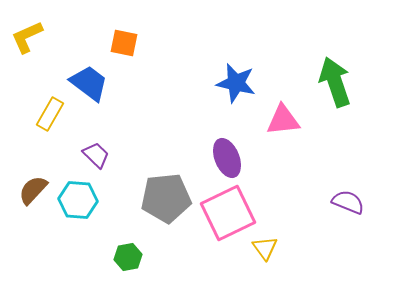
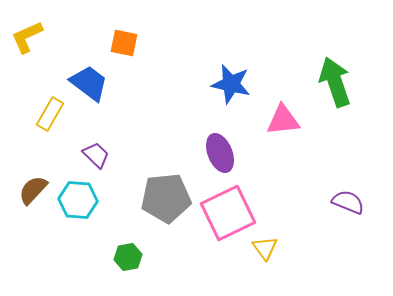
blue star: moved 5 px left, 1 px down
purple ellipse: moved 7 px left, 5 px up
